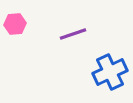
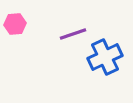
blue cross: moved 5 px left, 15 px up
